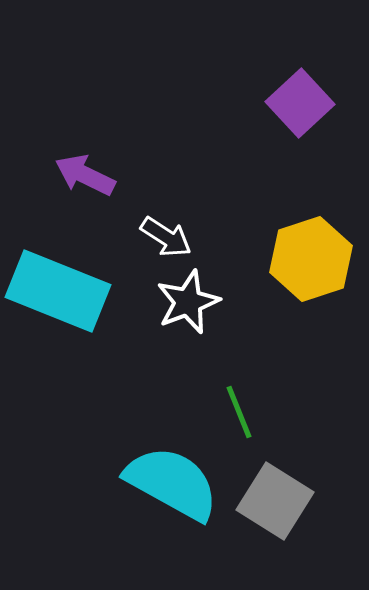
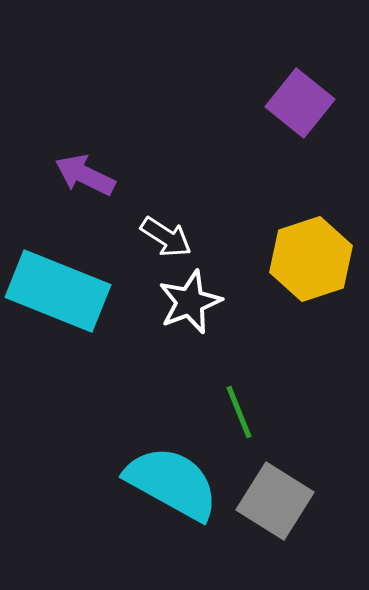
purple square: rotated 8 degrees counterclockwise
white star: moved 2 px right
